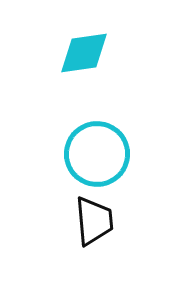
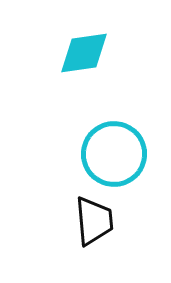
cyan circle: moved 17 px right
